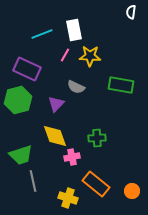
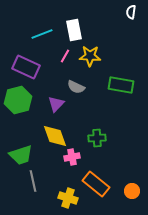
pink line: moved 1 px down
purple rectangle: moved 1 px left, 2 px up
